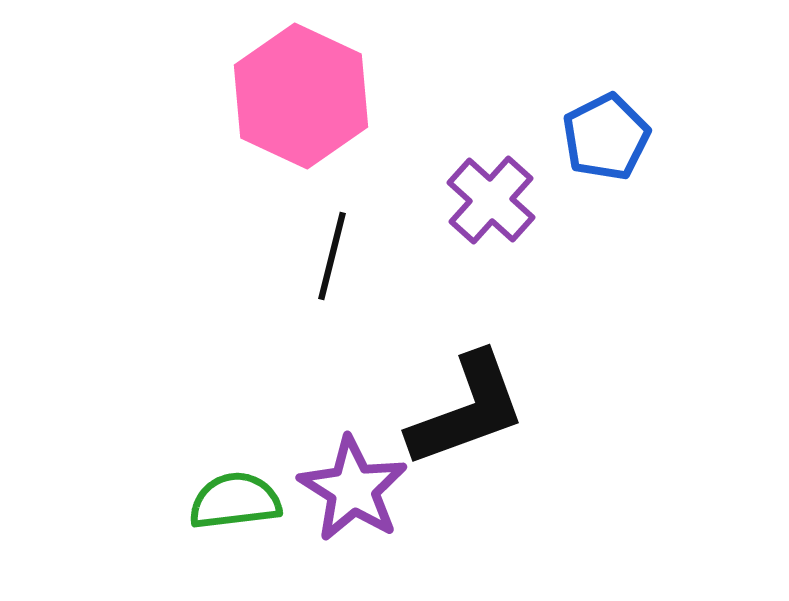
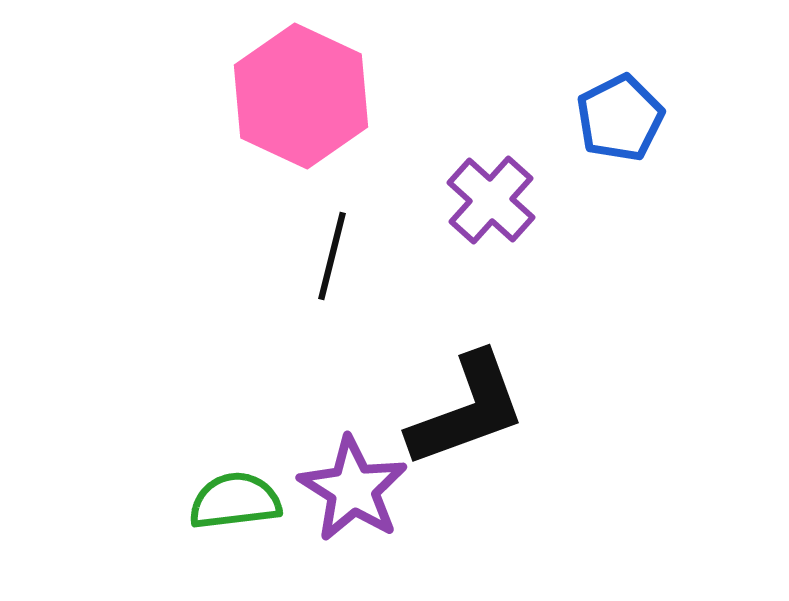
blue pentagon: moved 14 px right, 19 px up
